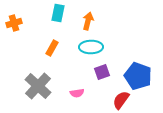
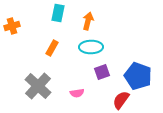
orange cross: moved 2 px left, 3 px down
